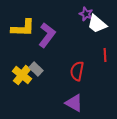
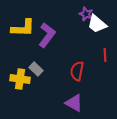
yellow cross: moved 2 px left, 4 px down; rotated 30 degrees counterclockwise
